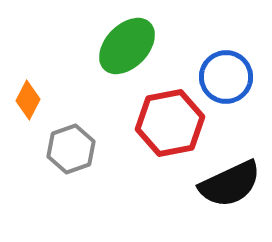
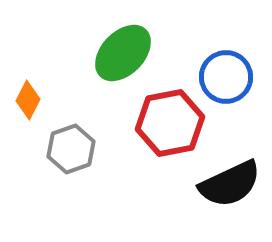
green ellipse: moved 4 px left, 7 px down
